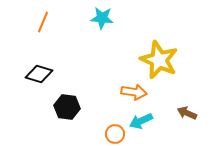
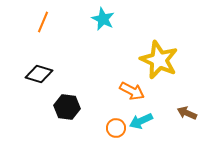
cyan star: moved 1 px right, 1 px down; rotated 20 degrees clockwise
orange arrow: moved 2 px left, 1 px up; rotated 20 degrees clockwise
orange circle: moved 1 px right, 6 px up
